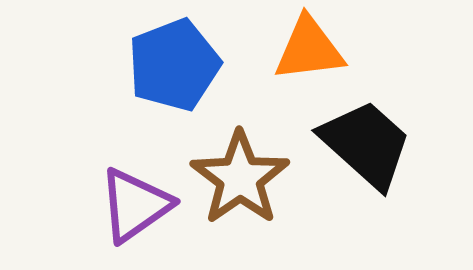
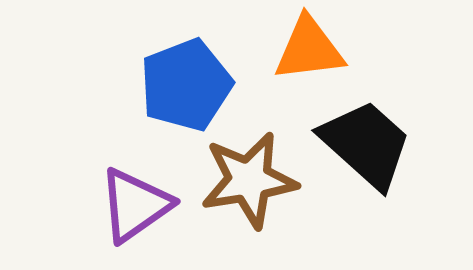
blue pentagon: moved 12 px right, 20 px down
brown star: moved 9 px right, 2 px down; rotated 26 degrees clockwise
